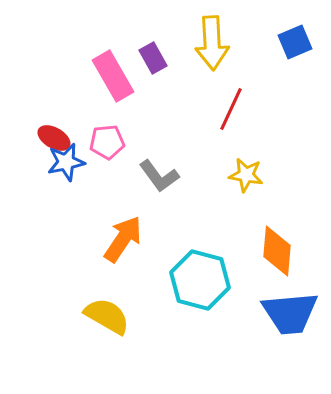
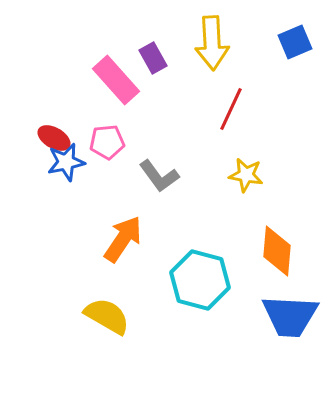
pink rectangle: moved 3 px right, 4 px down; rotated 12 degrees counterclockwise
blue trapezoid: moved 3 px down; rotated 8 degrees clockwise
